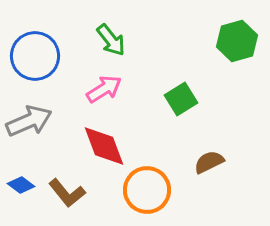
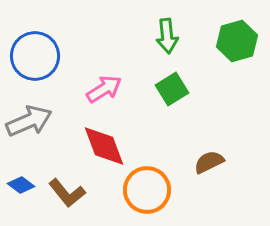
green arrow: moved 56 px right, 4 px up; rotated 32 degrees clockwise
green square: moved 9 px left, 10 px up
